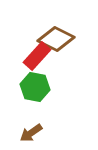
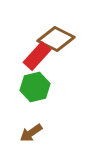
green hexagon: rotated 24 degrees counterclockwise
